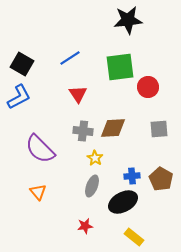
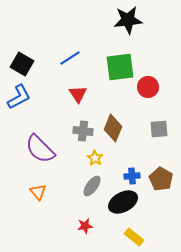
brown diamond: rotated 64 degrees counterclockwise
gray ellipse: rotated 15 degrees clockwise
